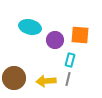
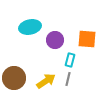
cyan ellipse: rotated 25 degrees counterclockwise
orange square: moved 7 px right, 4 px down
yellow arrow: rotated 150 degrees clockwise
